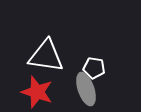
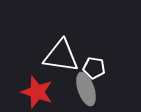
white triangle: moved 15 px right
